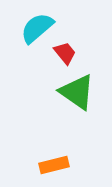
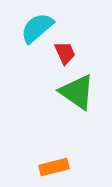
red trapezoid: rotated 15 degrees clockwise
orange rectangle: moved 2 px down
